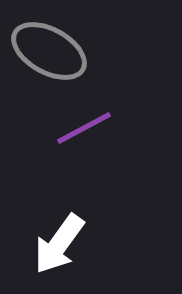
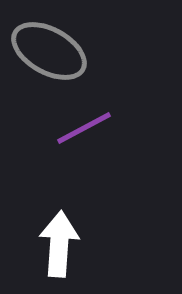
white arrow: rotated 148 degrees clockwise
